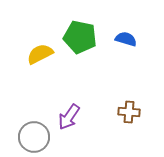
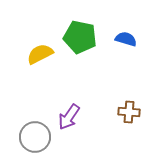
gray circle: moved 1 px right
